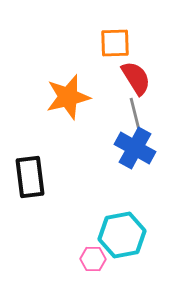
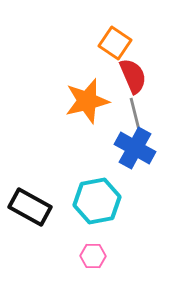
orange square: rotated 36 degrees clockwise
red semicircle: moved 3 px left, 2 px up; rotated 9 degrees clockwise
orange star: moved 19 px right, 4 px down
black rectangle: moved 30 px down; rotated 54 degrees counterclockwise
cyan hexagon: moved 25 px left, 34 px up
pink hexagon: moved 3 px up
